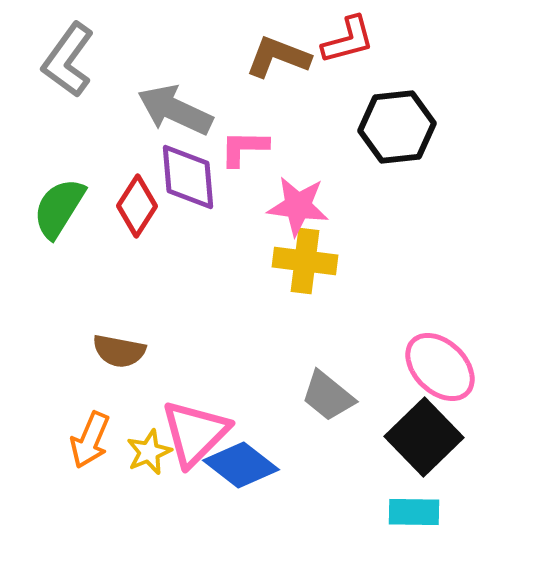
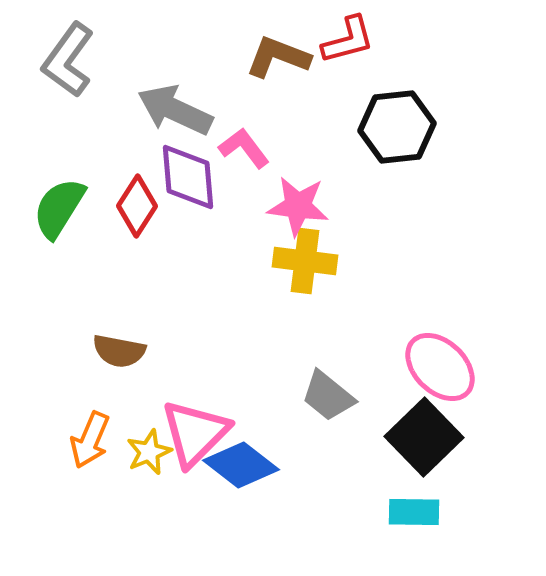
pink L-shape: rotated 52 degrees clockwise
